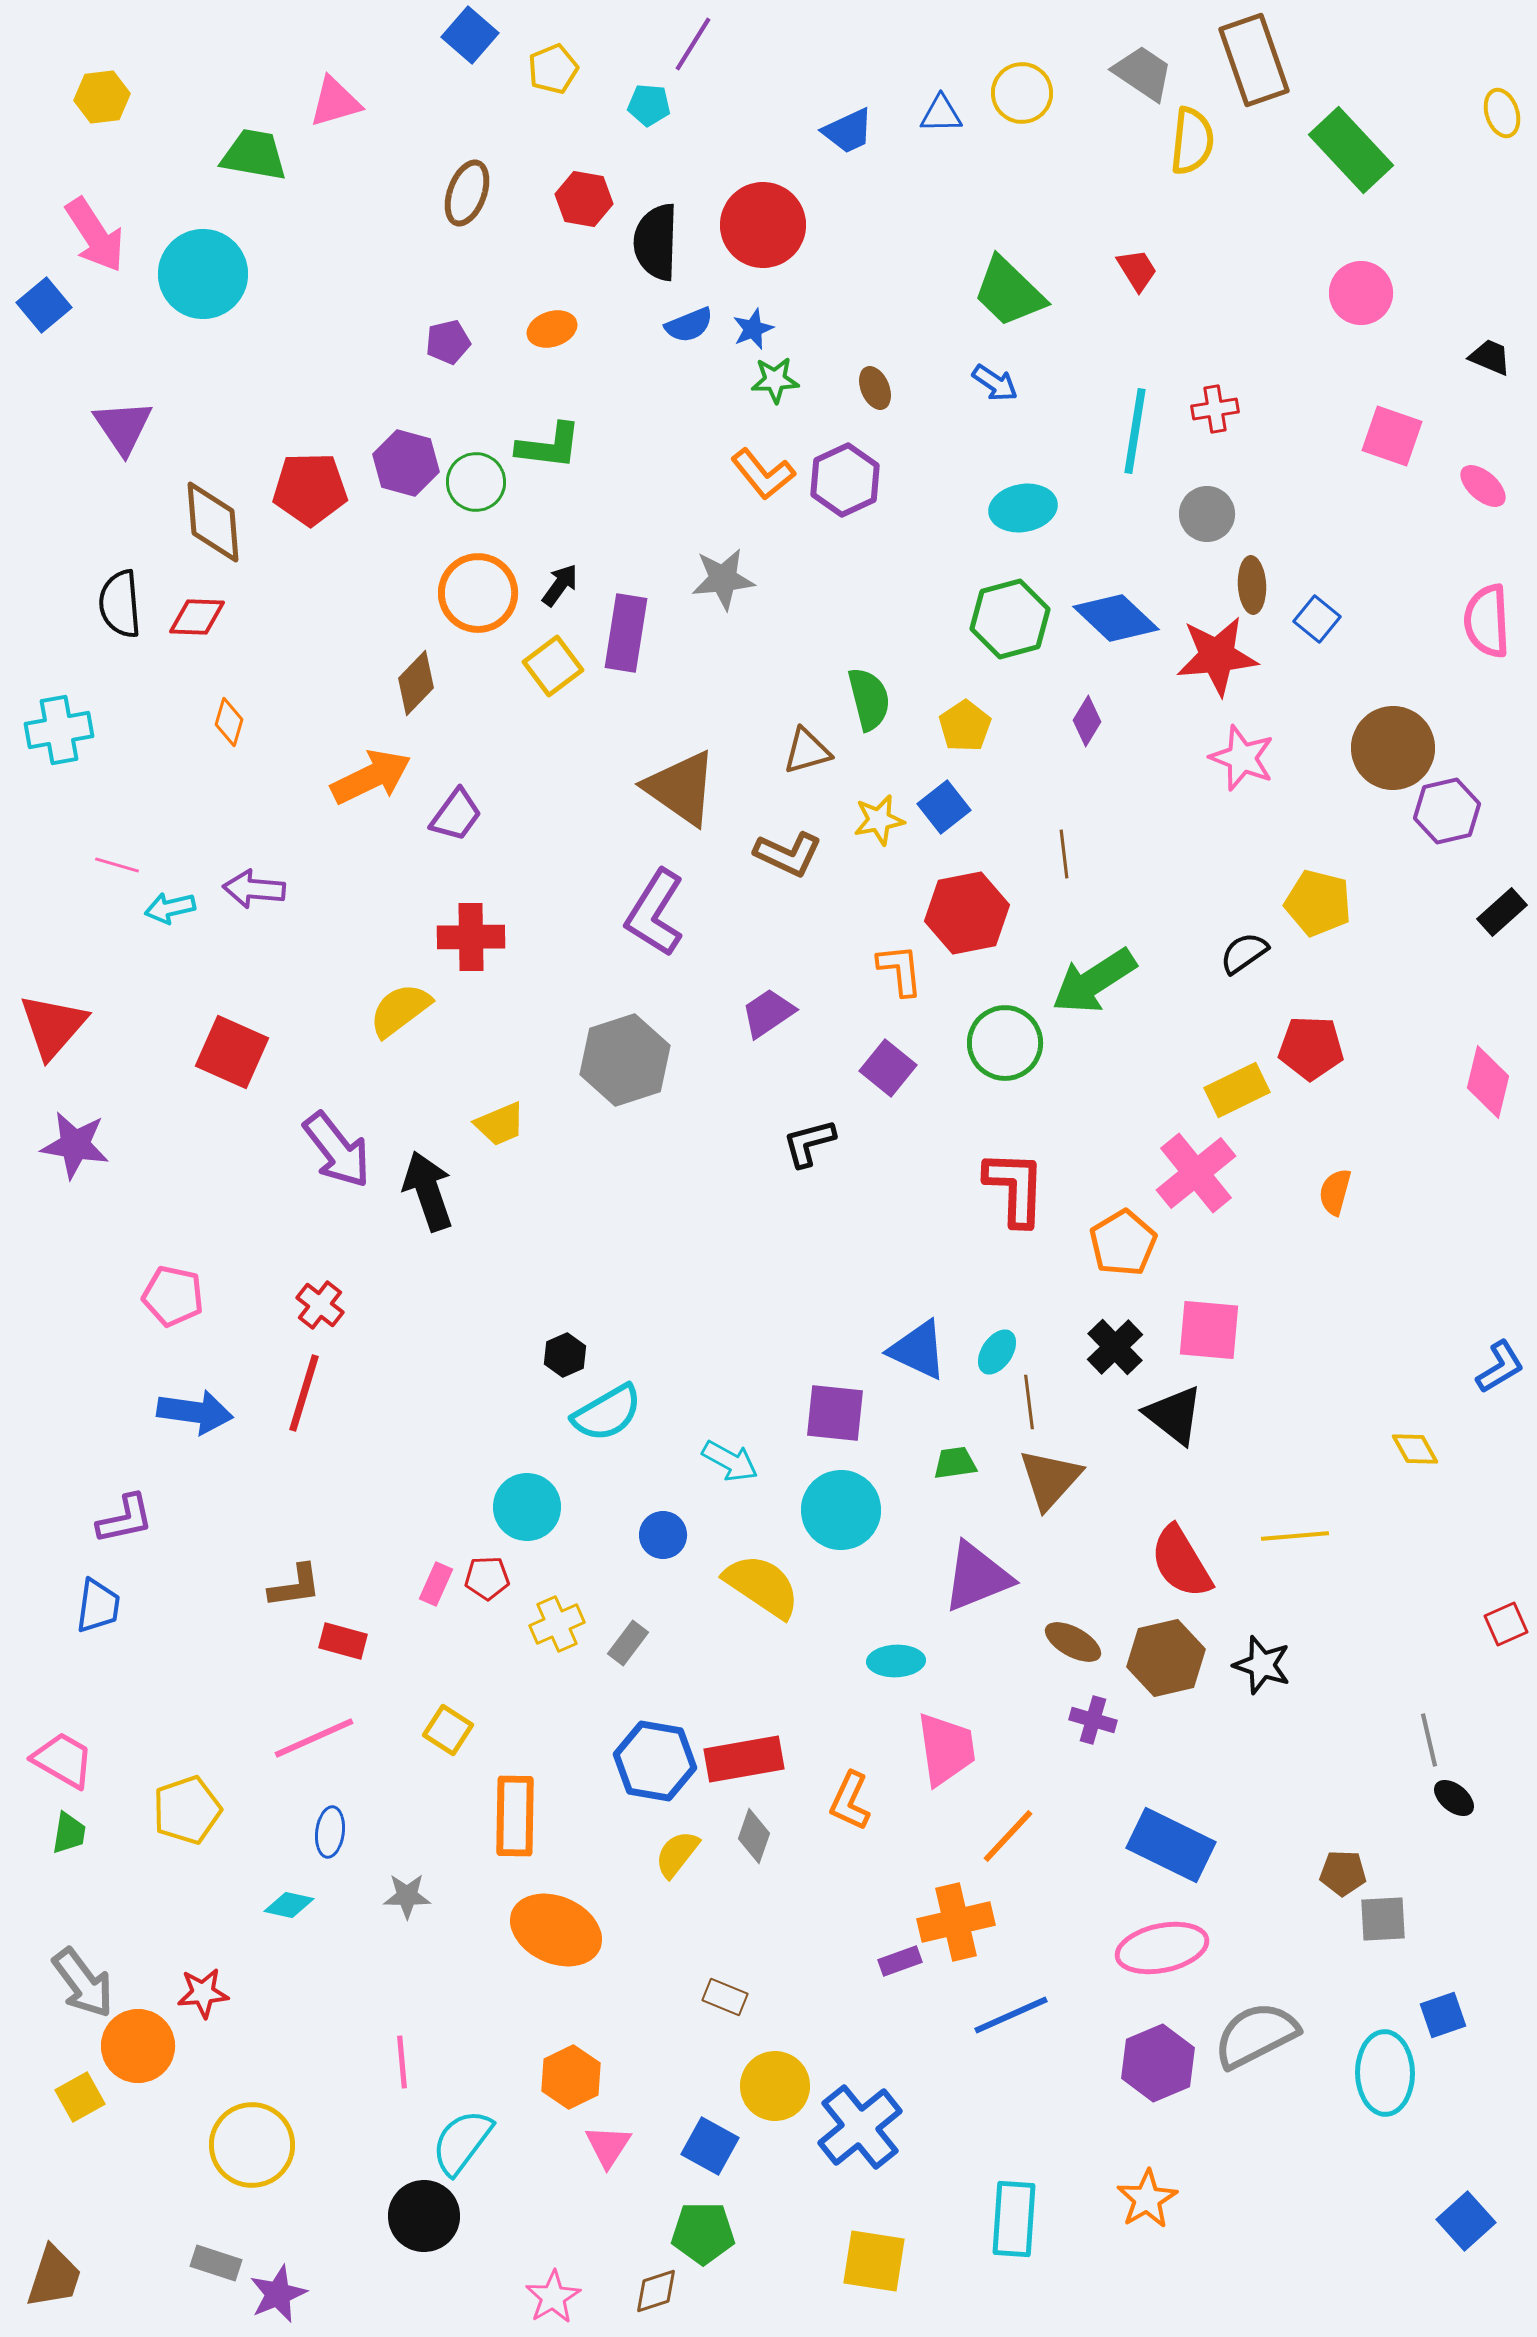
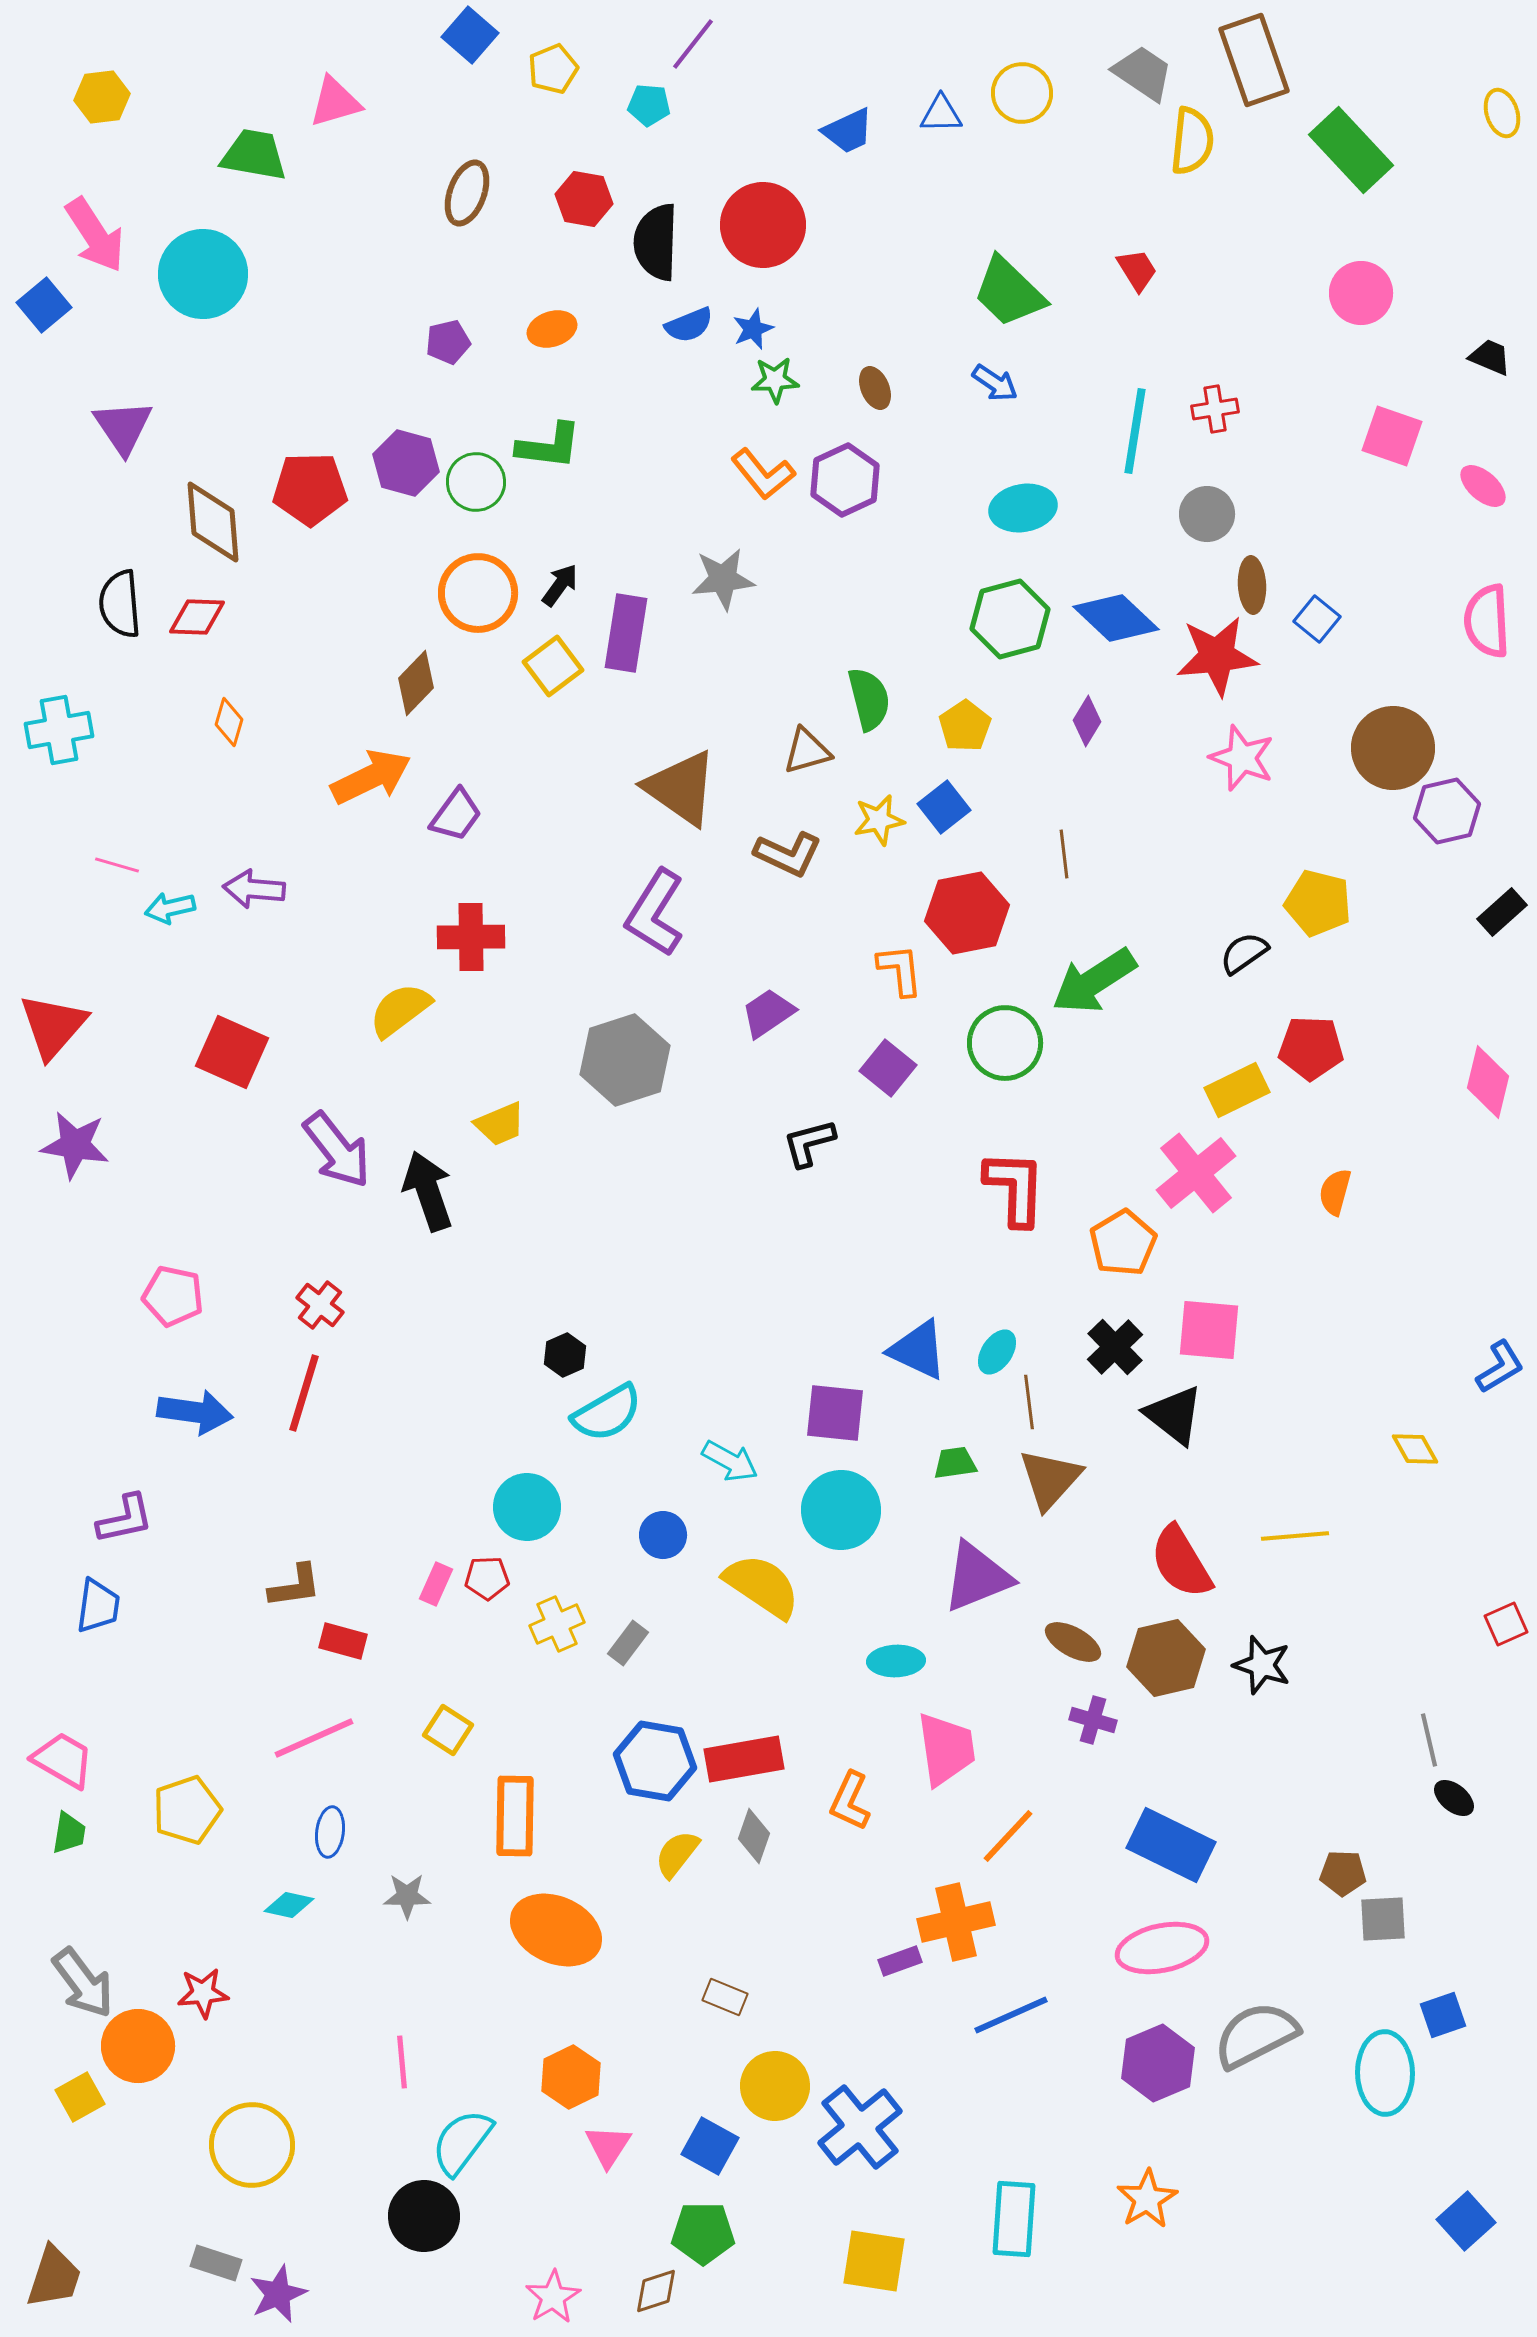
purple line at (693, 44): rotated 6 degrees clockwise
